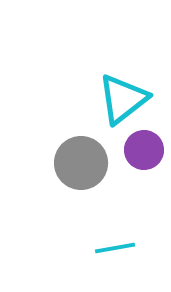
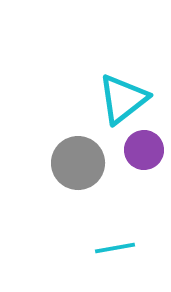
gray circle: moved 3 px left
